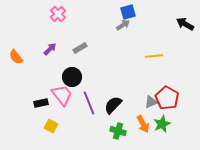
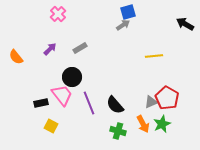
black semicircle: moved 2 px right; rotated 84 degrees counterclockwise
